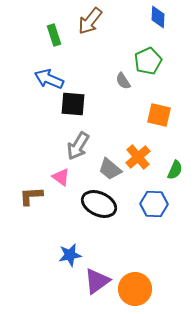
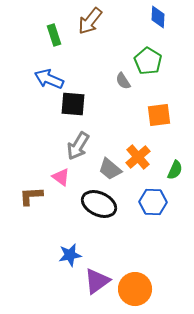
green pentagon: rotated 16 degrees counterclockwise
orange square: rotated 20 degrees counterclockwise
blue hexagon: moved 1 px left, 2 px up
